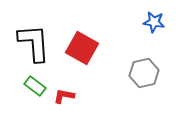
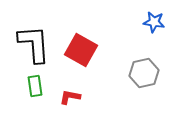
black L-shape: moved 1 px down
red square: moved 1 px left, 2 px down
green rectangle: rotated 45 degrees clockwise
red L-shape: moved 6 px right, 1 px down
